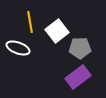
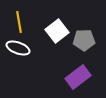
yellow line: moved 11 px left
gray pentagon: moved 4 px right, 8 px up
